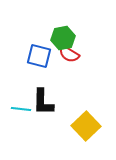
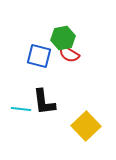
black L-shape: moved 1 px right; rotated 8 degrees counterclockwise
